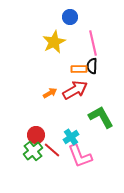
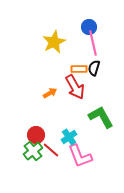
blue circle: moved 19 px right, 10 px down
black semicircle: moved 2 px right, 2 px down; rotated 14 degrees clockwise
red arrow: moved 3 px up; rotated 90 degrees clockwise
cyan cross: moved 2 px left
red line: moved 1 px left
